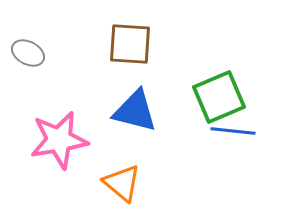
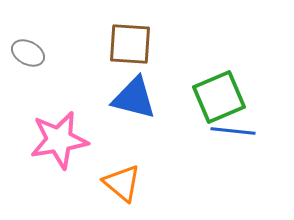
blue triangle: moved 1 px left, 13 px up
